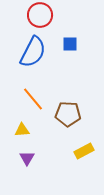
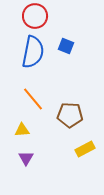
red circle: moved 5 px left, 1 px down
blue square: moved 4 px left, 2 px down; rotated 21 degrees clockwise
blue semicircle: rotated 16 degrees counterclockwise
brown pentagon: moved 2 px right, 1 px down
yellow rectangle: moved 1 px right, 2 px up
purple triangle: moved 1 px left
